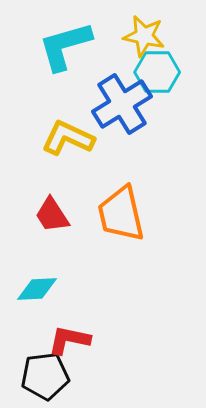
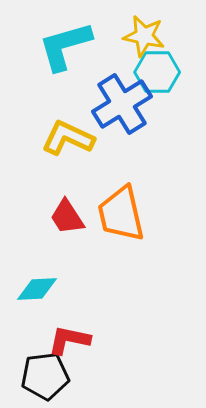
red trapezoid: moved 15 px right, 2 px down
